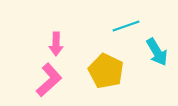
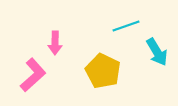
pink arrow: moved 1 px left, 1 px up
yellow pentagon: moved 3 px left
pink L-shape: moved 16 px left, 5 px up
